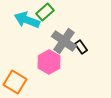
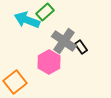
orange square: rotated 20 degrees clockwise
